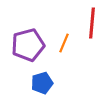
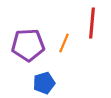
purple pentagon: rotated 12 degrees clockwise
blue pentagon: moved 2 px right
